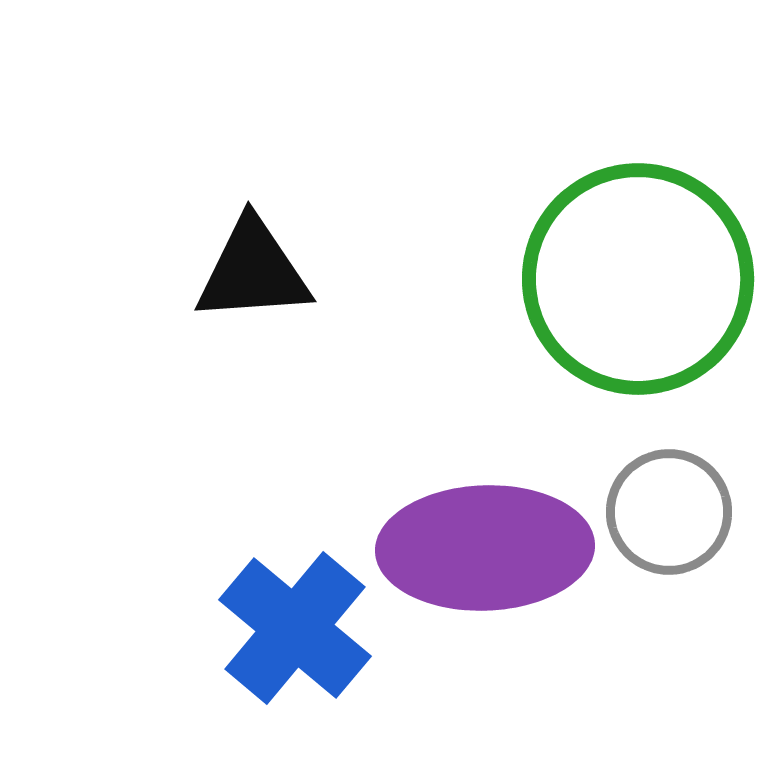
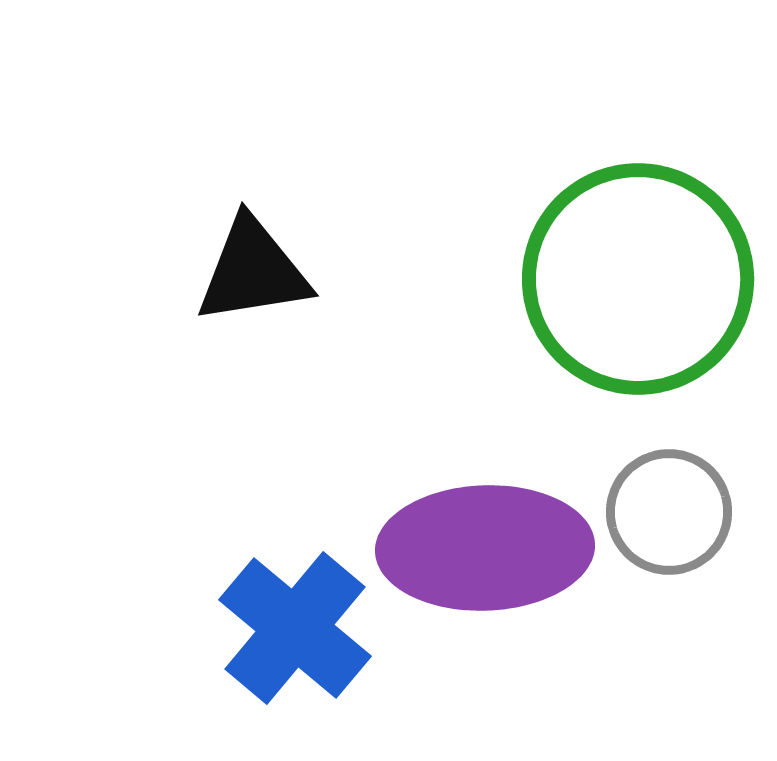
black triangle: rotated 5 degrees counterclockwise
